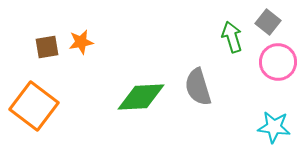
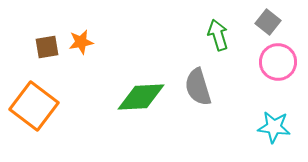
green arrow: moved 14 px left, 2 px up
